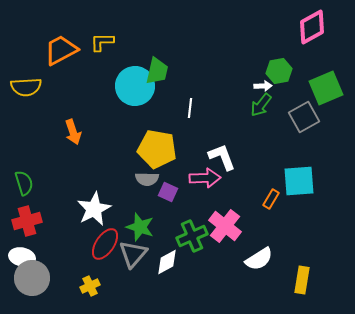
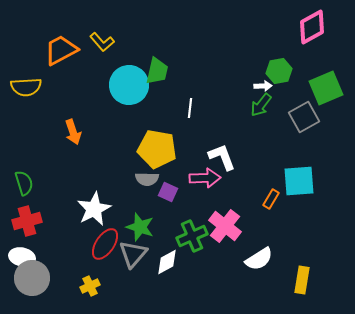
yellow L-shape: rotated 130 degrees counterclockwise
cyan circle: moved 6 px left, 1 px up
